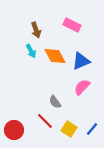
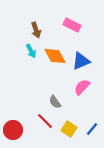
red circle: moved 1 px left
